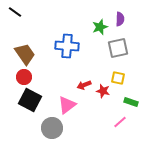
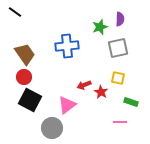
blue cross: rotated 10 degrees counterclockwise
red star: moved 2 px left, 1 px down; rotated 16 degrees clockwise
pink line: rotated 40 degrees clockwise
